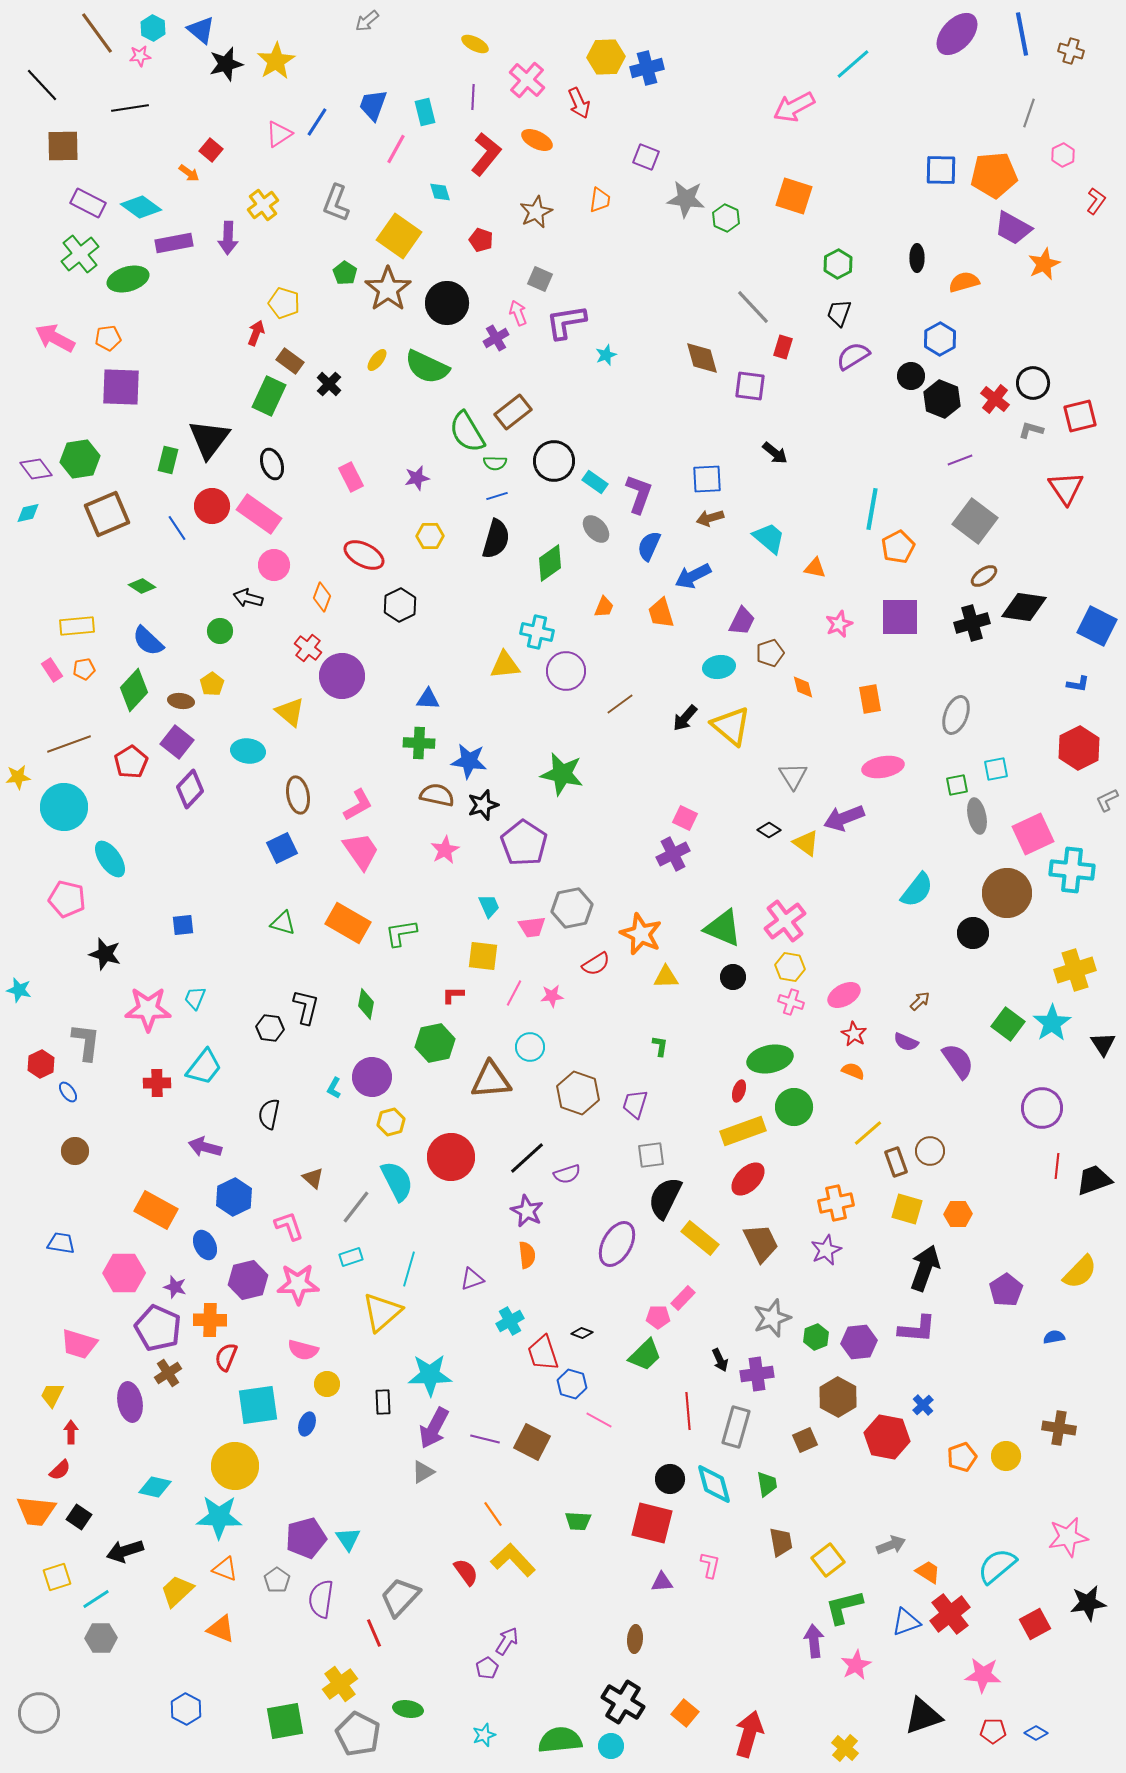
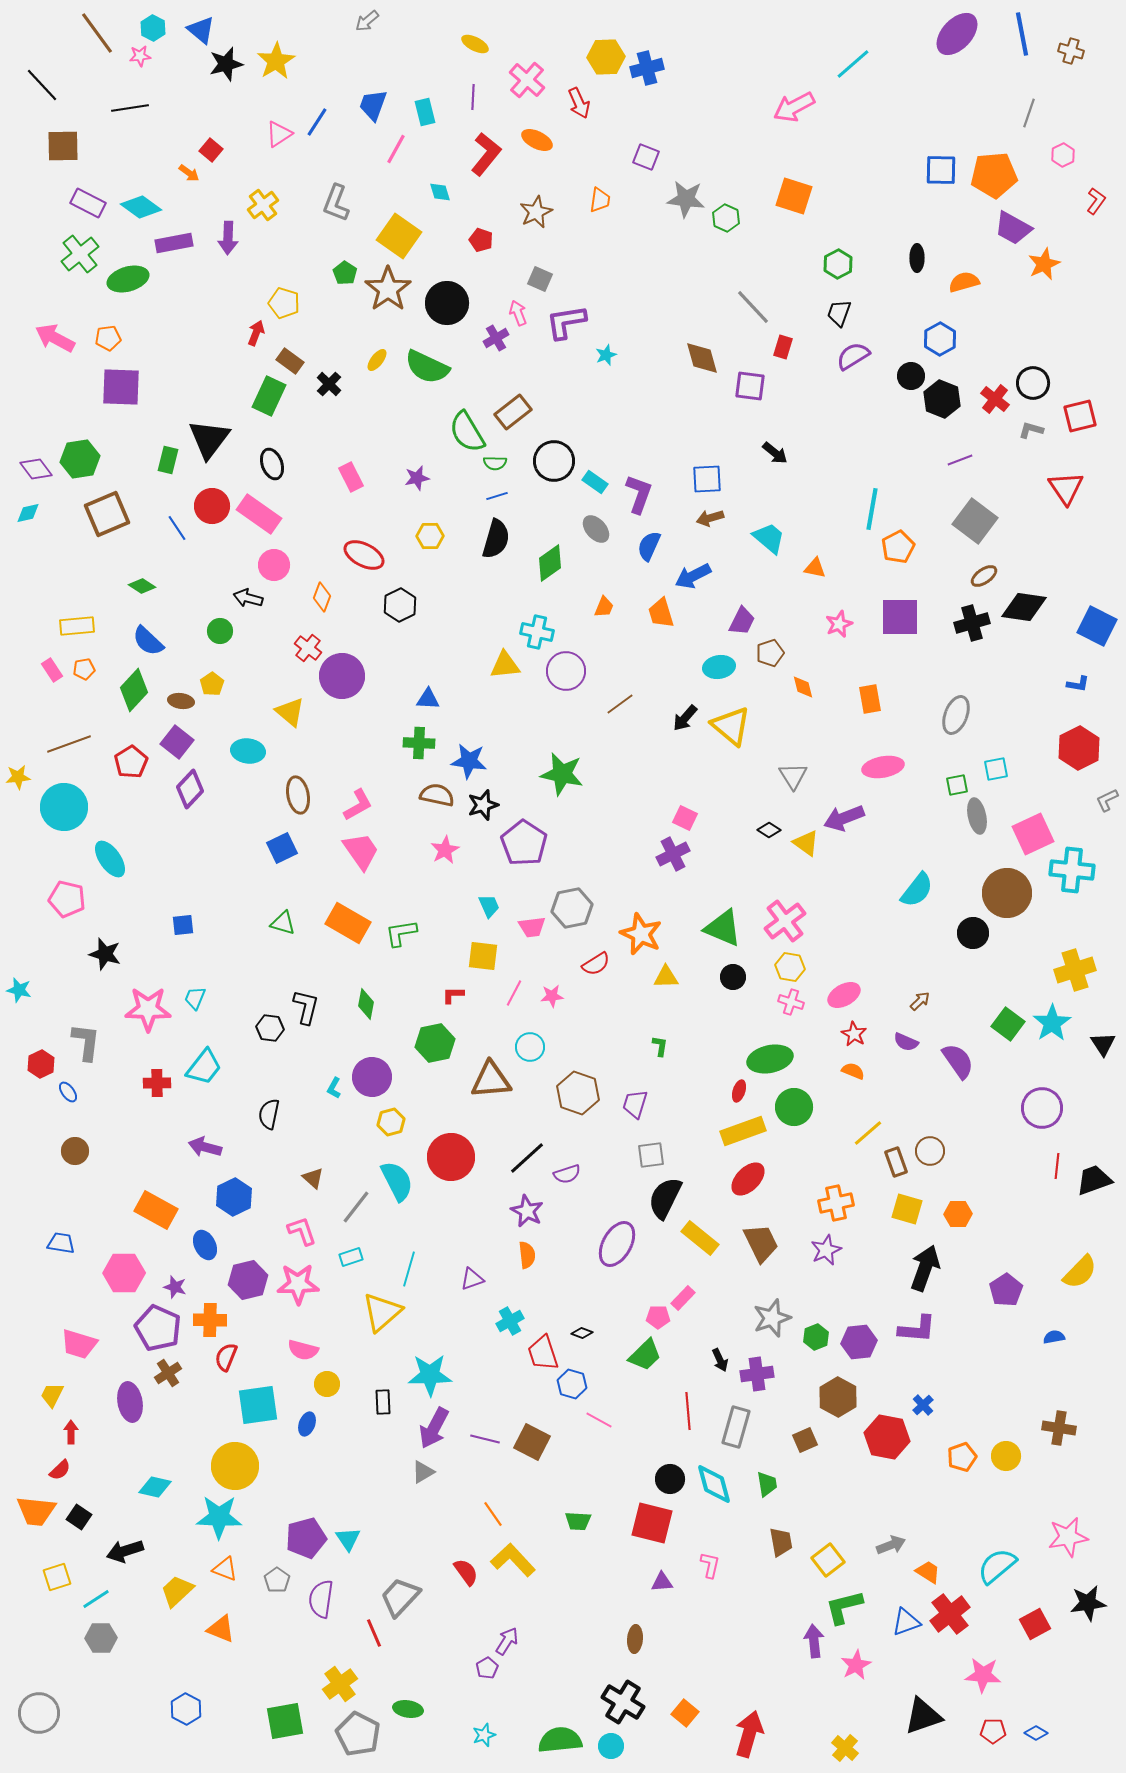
pink L-shape at (289, 1226): moved 13 px right, 5 px down
